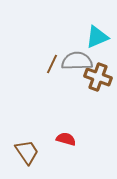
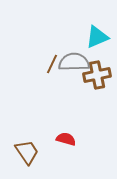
gray semicircle: moved 3 px left, 1 px down
brown cross: moved 1 px left, 2 px up; rotated 32 degrees counterclockwise
